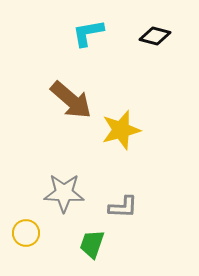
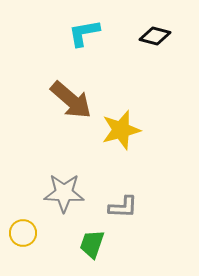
cyan L-shape: moved 4 px left
yellow circle: moved 3 px left
